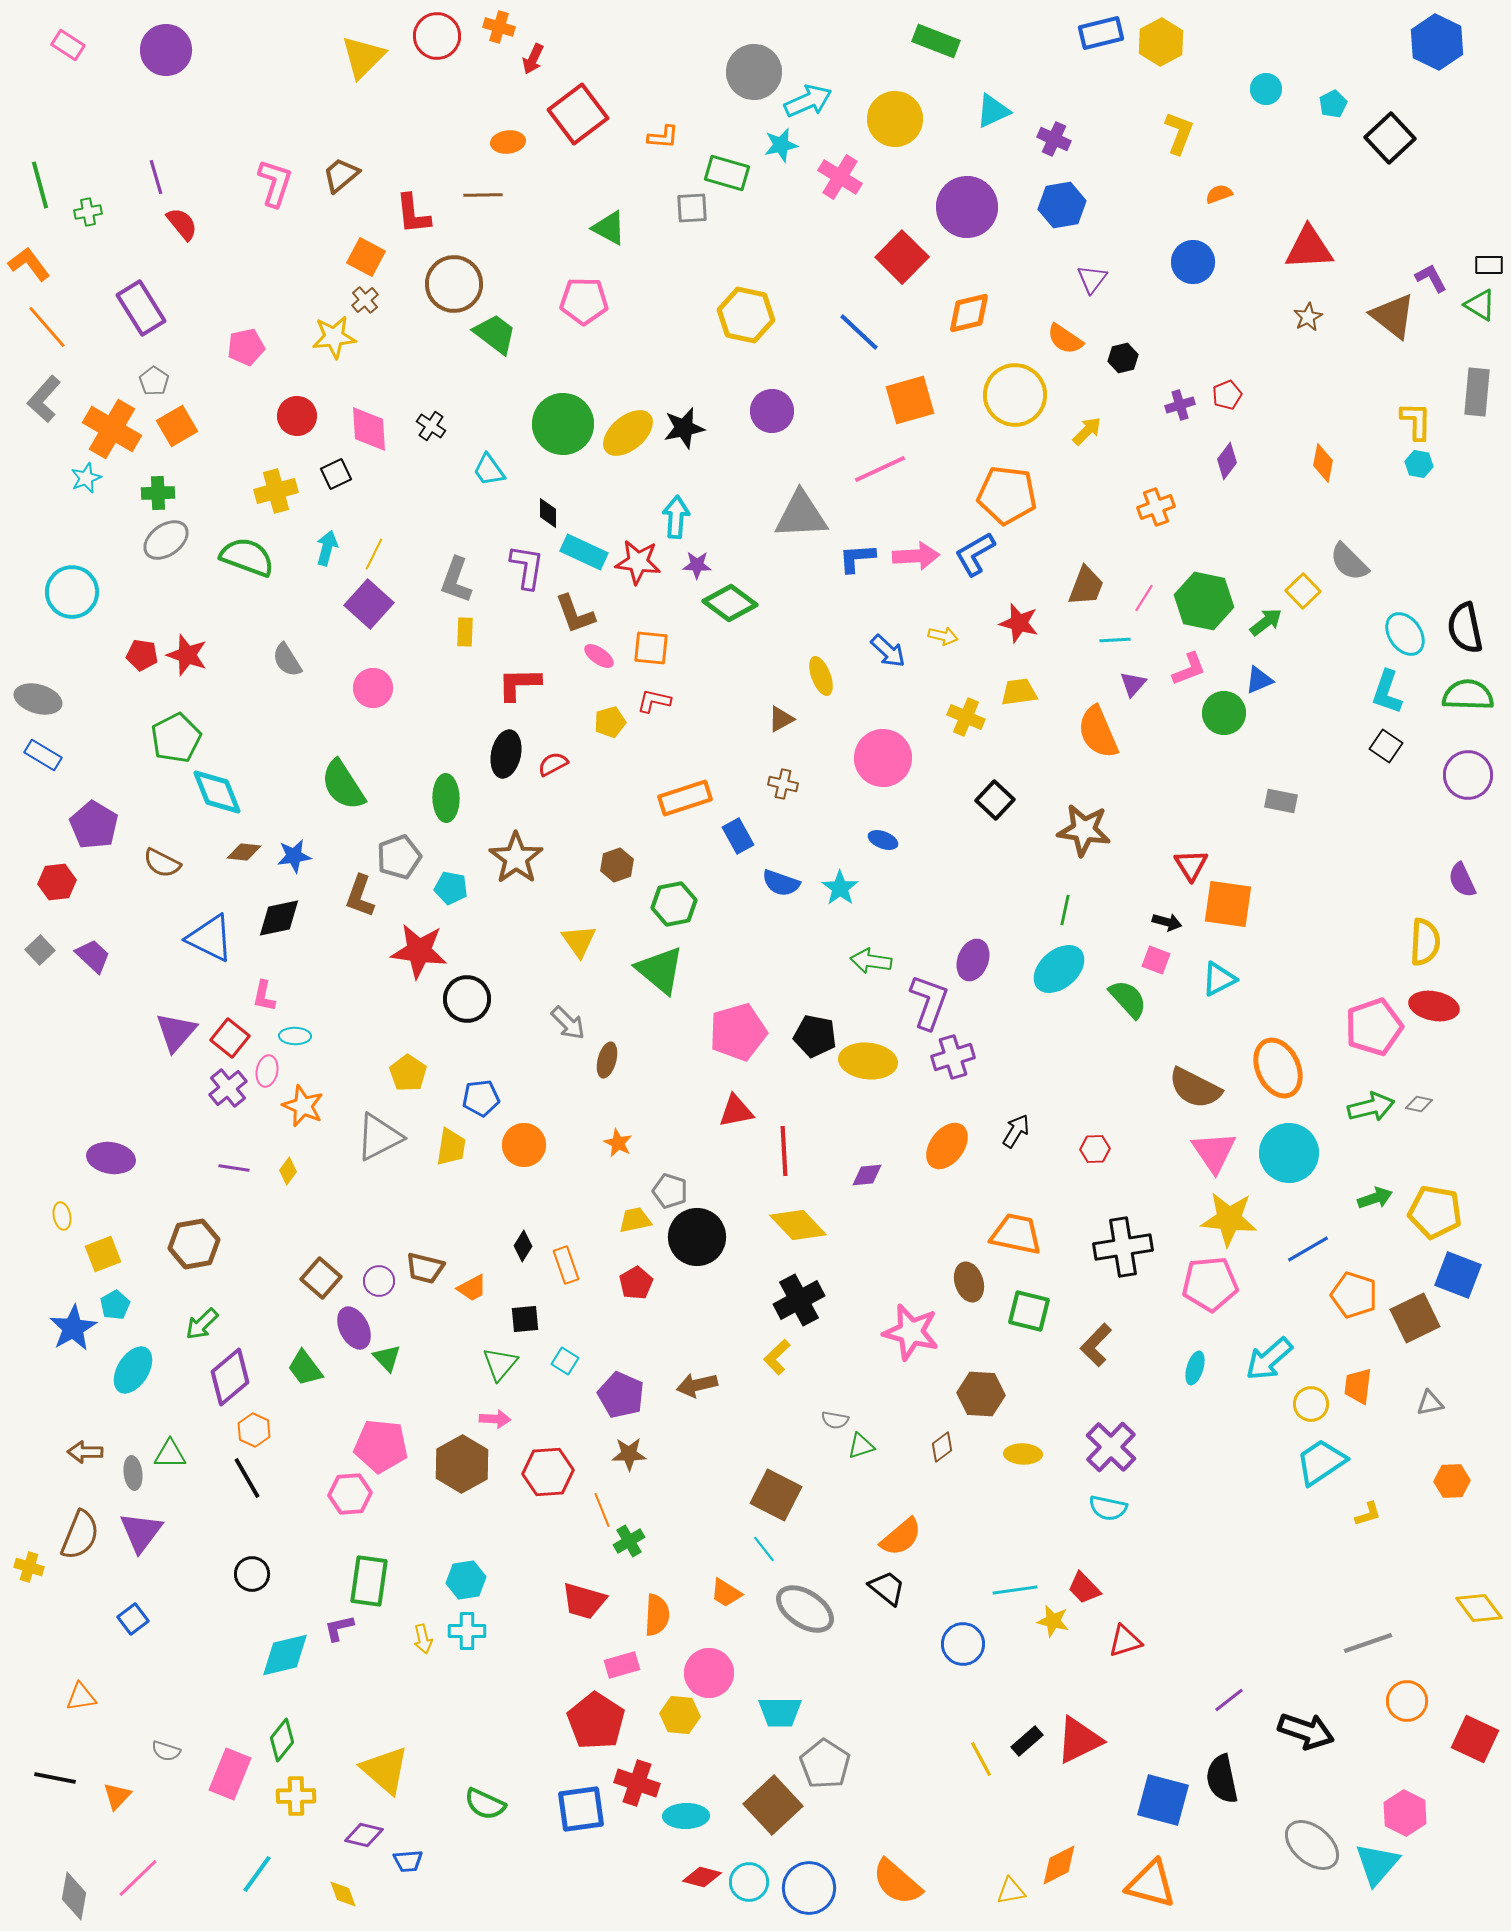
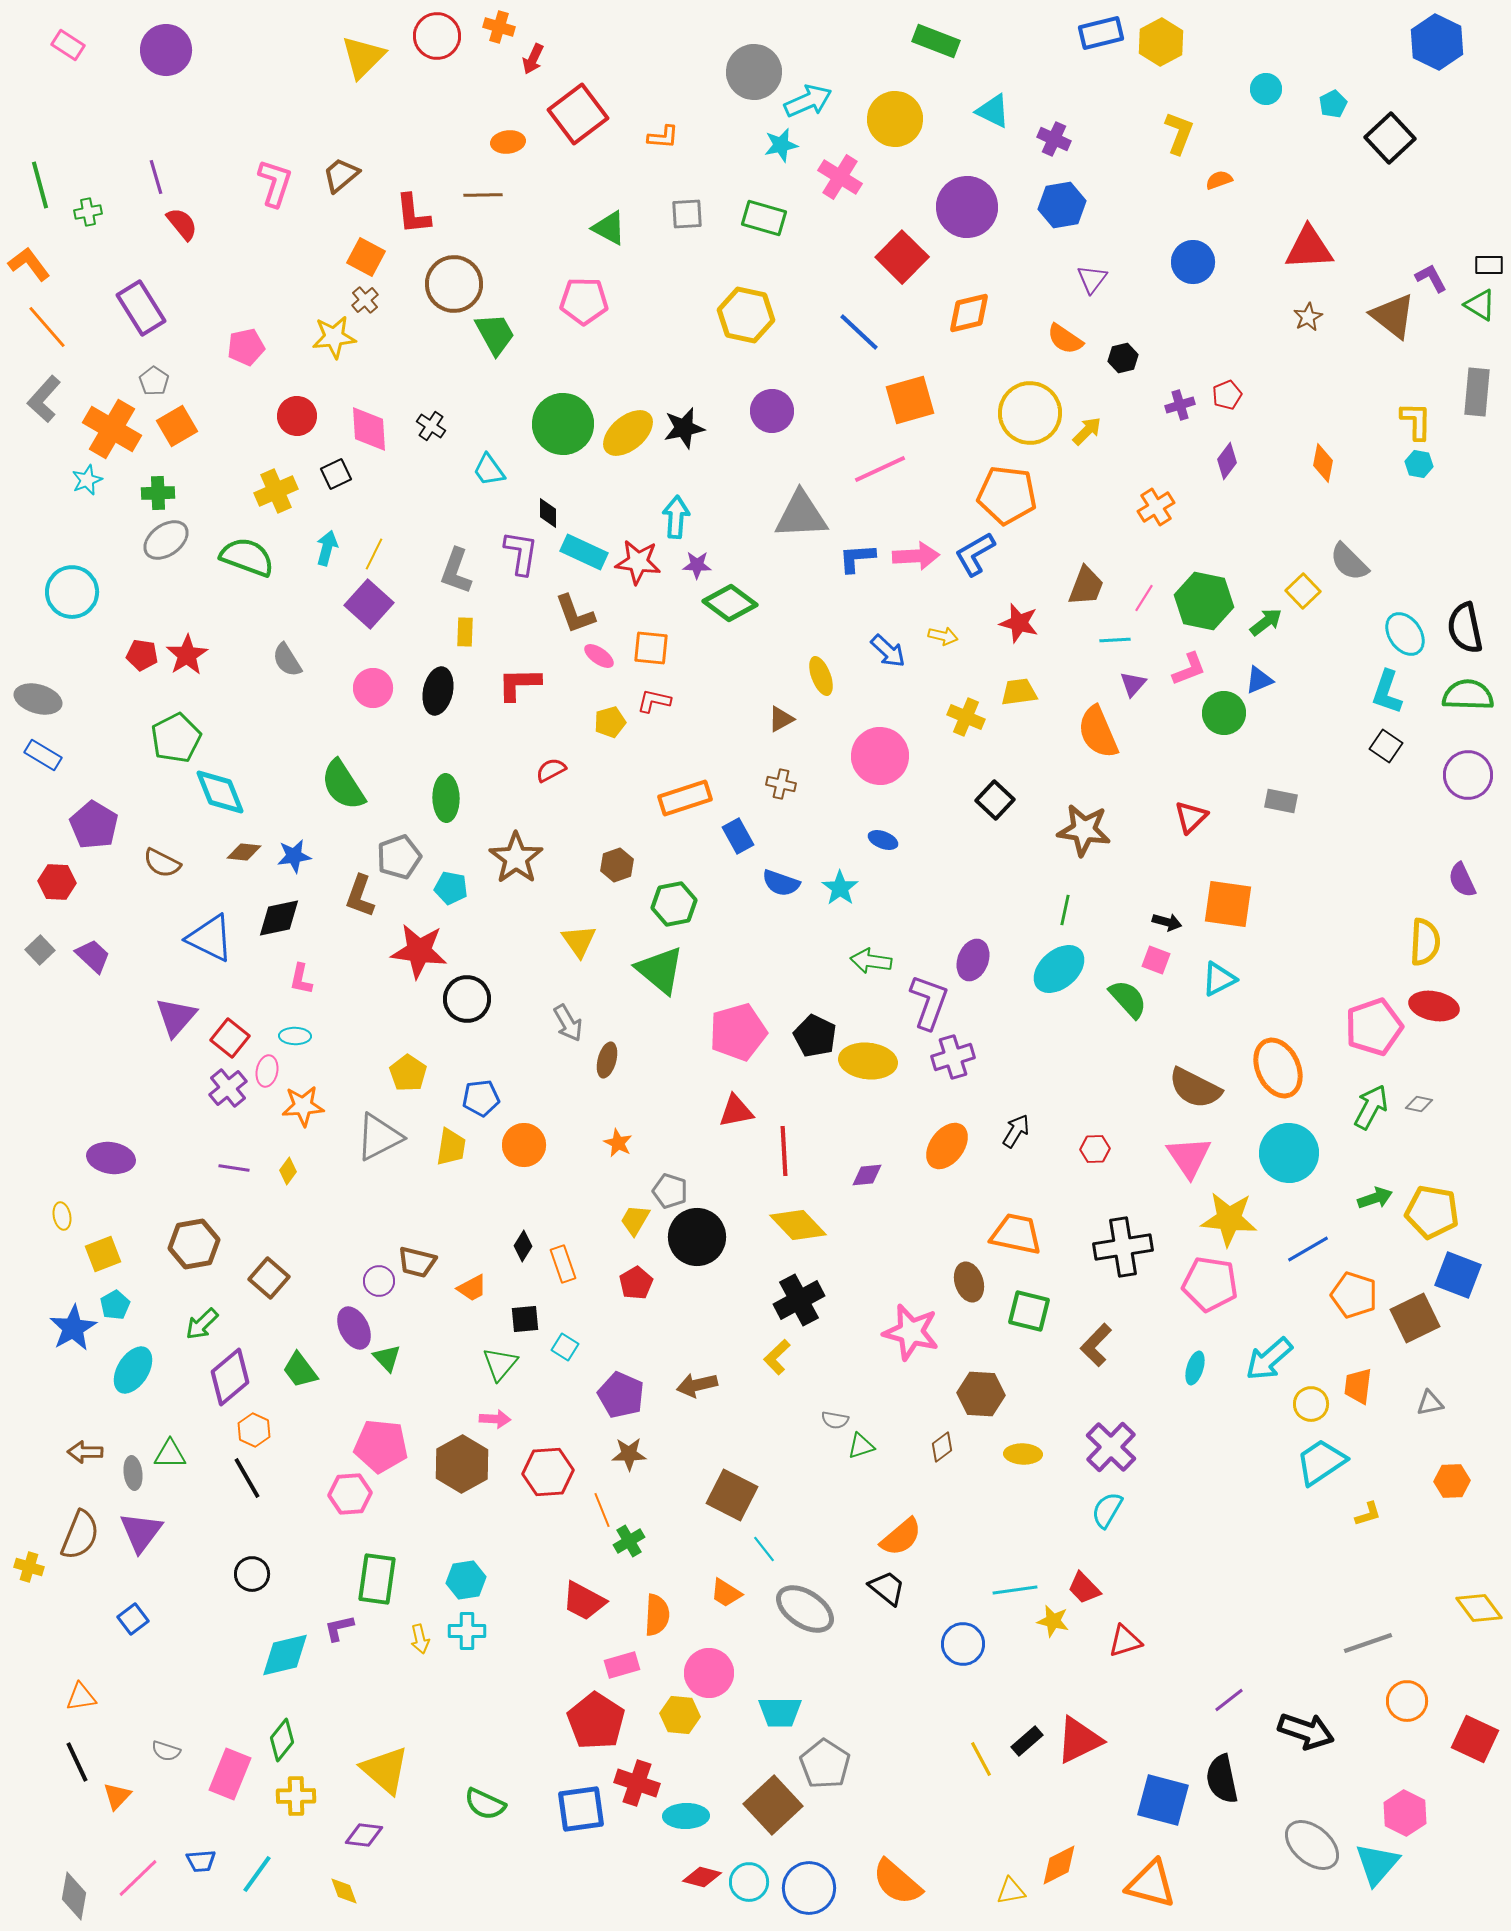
cyan triangle at (993, 111): rotated 51 degrees clockwise
green rectangle at (727, 173): moved 37 px right, 45 px down
orange semicircle at (1219, 194): moved 14 px up
gray square at (692, 208): moved 5 px left, 6 px down
green trapezoid at (495, 334): rotated 24 degrees clockwise
yellow circle at (1015, 395): moved 15 px right, 18 px down
cyan star at (86, 478): moved 1 px right, 2 px down
yellow cross at (276, 491): rotated 9 degrees counterclockwise
orange cross at (1156, 507): rotated 12 degrees counterclockwise
purple L-shape at (527, 567): moved 6 px left, 14 px up
gray L-shape at (456, 580): moved 9 px up
red star at (187, 655): rotated 21 degrees clockwise
black ellipse at (506, 754): moved 68 px left, 63 px up
pink circle at (883, 758): moved 3 px left, 2 px up
red semicircle at (553, 764): moved 2 px left, 6 px down
brown cross at (783, 784): moved 2 px left
cyan diamond at (217, 792): moved 3 px right
red triangle at (1191, 865): moved 48 px up; rotated 18 degrees clockwise
red hexagon at (57, 882): rotated 9 degrees clockwise
pink L-shape at (264, 996): moved 37 px right, 17 px up
gray arrow at (568, 1023): rotated 15 degrees clockwise
purple triangle at (176, 1032): moved 15 px up
black pentagon at (815, 1036): rotated 15 degrees clockwise
orange star at (303, 1106): rotated 27 degrees counterclockwise
green arrow at (1371, 1107): rotated 48 degrees counterclockwise
pink triangle at (1214, 1152): moved 25 px left, 5 px down
yellow pentagon at (1435, 1212): moved 3 px left
yellow trapezoid at (635, 1220): rotated 48 degrees counterclockwise
orange rectangle at (566, 1265): moved 3 px left, 1 px up
brown trapezoid at (425, 1268): moved 8 px left, 6 px up
brown square at (321, 1278): moved 52 px left
pink pentagon at (1210, 1284): rotated 14 degrees clockwise
cyan square at (565, 1361): moved 14 px up
green trapezoid at (305, 1368): moved 5 px left, 2 px down
brown square at (776, 1495): moved 44 px left
cyan semicircle at (1108, 1508): moved 1 px left, 2 px down; rotated 108 degrees clockwise
green rectangle at (369, 1581): moved 8 px right, 2 px up
red trapezoid at (584, 1601): rotated 12 degrees clockwise
yellow arrow at (423, 1639): moved 3 px left
black line at (55, 1778): moved 22 px right, 16 px up; rotated 54 degrees clockwise
purple diamond at (364, 1835): rotated 6 degrees counterclockwise
blue trapezoid at (408, 1861): moved 207 px left
yellow diamond at (343, 1894): moved 1 px right, 3 px up
